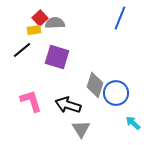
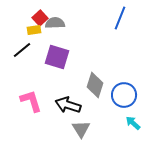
blue circle: moved 8 px right, 2 px down
